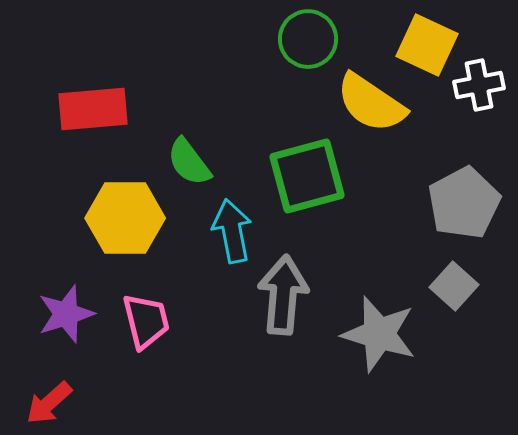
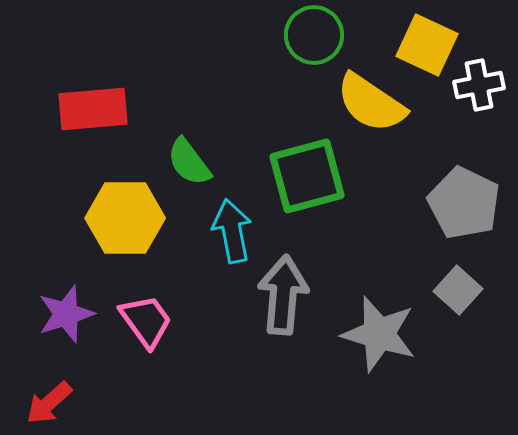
green circle: moved 6 px right, 4 px up
gray pentagon: rotated 18 degrees counterclockwise
gray square: moved 4 px right, 4 px down
pink trapezoid: rotated 22 degrees counterclockwise
